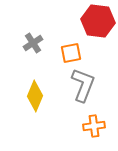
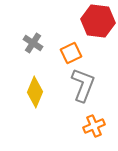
gray cross: rotated 24 degrees counterclockwise
orange square: rotated 15 degrees counterclockwise
yellow diamond: moved 4 px up
orange cross: rotated 15 degrees counterclockwise
